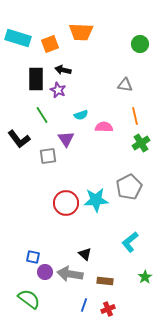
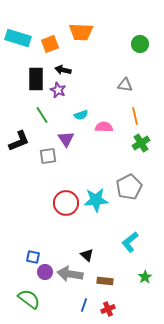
black L-shape: moved 2 px down; rotated 75 degrees counterclockwise
black triangle: moved 2 px right, 1 px down
